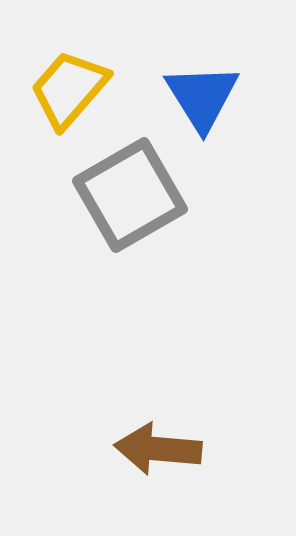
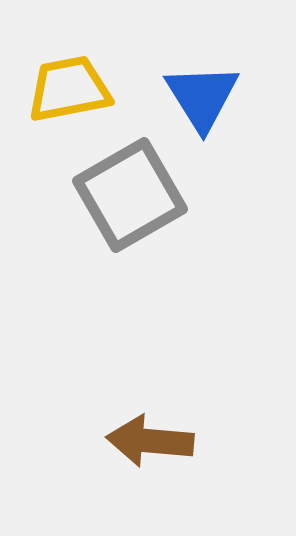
yellow trapezoid: rotated 38 degrees clockwise
brown arrow: moved 8 px left, 8 px up
